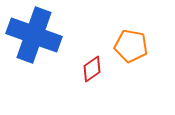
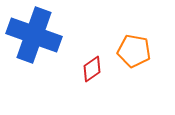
orange pentagon: moved 3 px right, 5 px down
